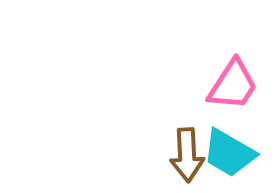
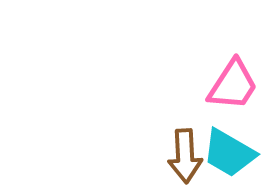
brown arrow: moved 2 px left, 1 px down
